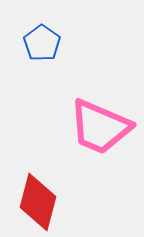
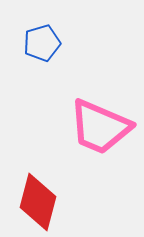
blue pentagon: rotated 21 degrees clockwise
